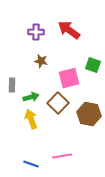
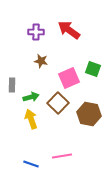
green square: moved 4 px down
pink square: rotated 10 degrees counterclockwise
